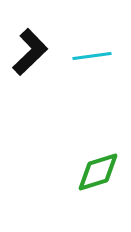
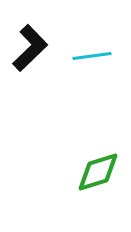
black L-shape: moved 4 px up
